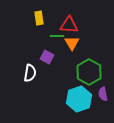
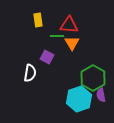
yellow rectangle: moved 1 px left, 2 px down
green hexagon: moved 4 px right, 6 px down
purple semicircle: moved 2 px left, 1 px down
